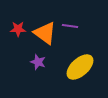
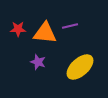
purple line: rotated 21 degrees counterclockwise
orange triangle: rotated 30 degrees counterclockwise
